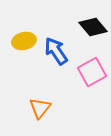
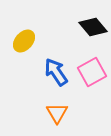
yellow ellipse: rotated 35 degrees counterclockwise
blue arrow: moved 21 px down
orange triangle: moved 17 px right, 5 px down; rotated 10 degrees counterclockwise
